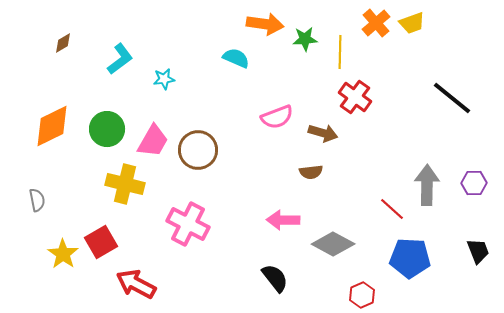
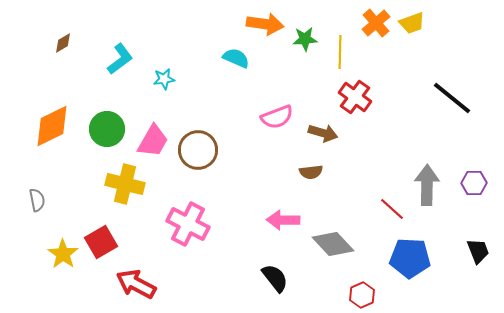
gray diamond: rotated 18 degrees clockwise
